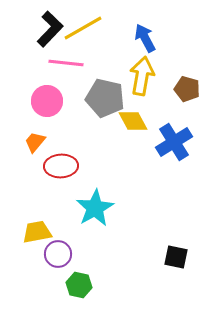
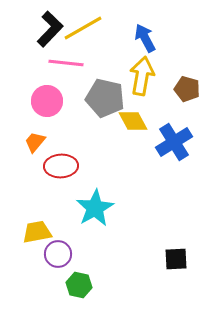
black square: moved 2 px down; rotated 15 degrees counterclockwise
